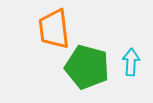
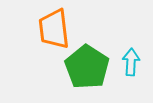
green pentagon: rotated 18 degrees clockwise
